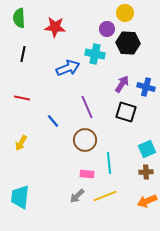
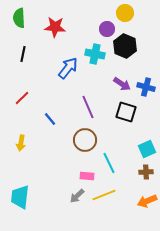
black hexagon: moved 3 px left, 3 px down; rotated 20 degrees clockwise
blue arrow: rotated 30 degrees counterclockwise
purple arrow: rotated 90 degrees clockwise
red line: rotated 56 degrees counterclockwise
purple line: moved 1 px right
blue line: moved 3 px left, 2 px up
yellow arrow: rotated 21 degrees counterclockwise
cyan line: rotated 20 degrees counterclockwise
pink rectangle: moved 2 px down
yellow line: moved 1 px left, 1 px up
